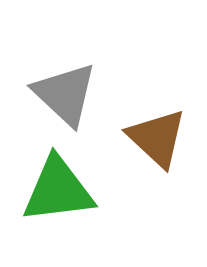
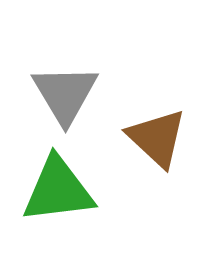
gray triangle: rotated 16 degrees clockwise
